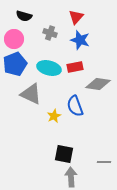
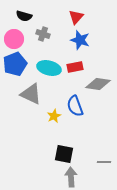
gray cross: moved 7 px left, 1 px down
